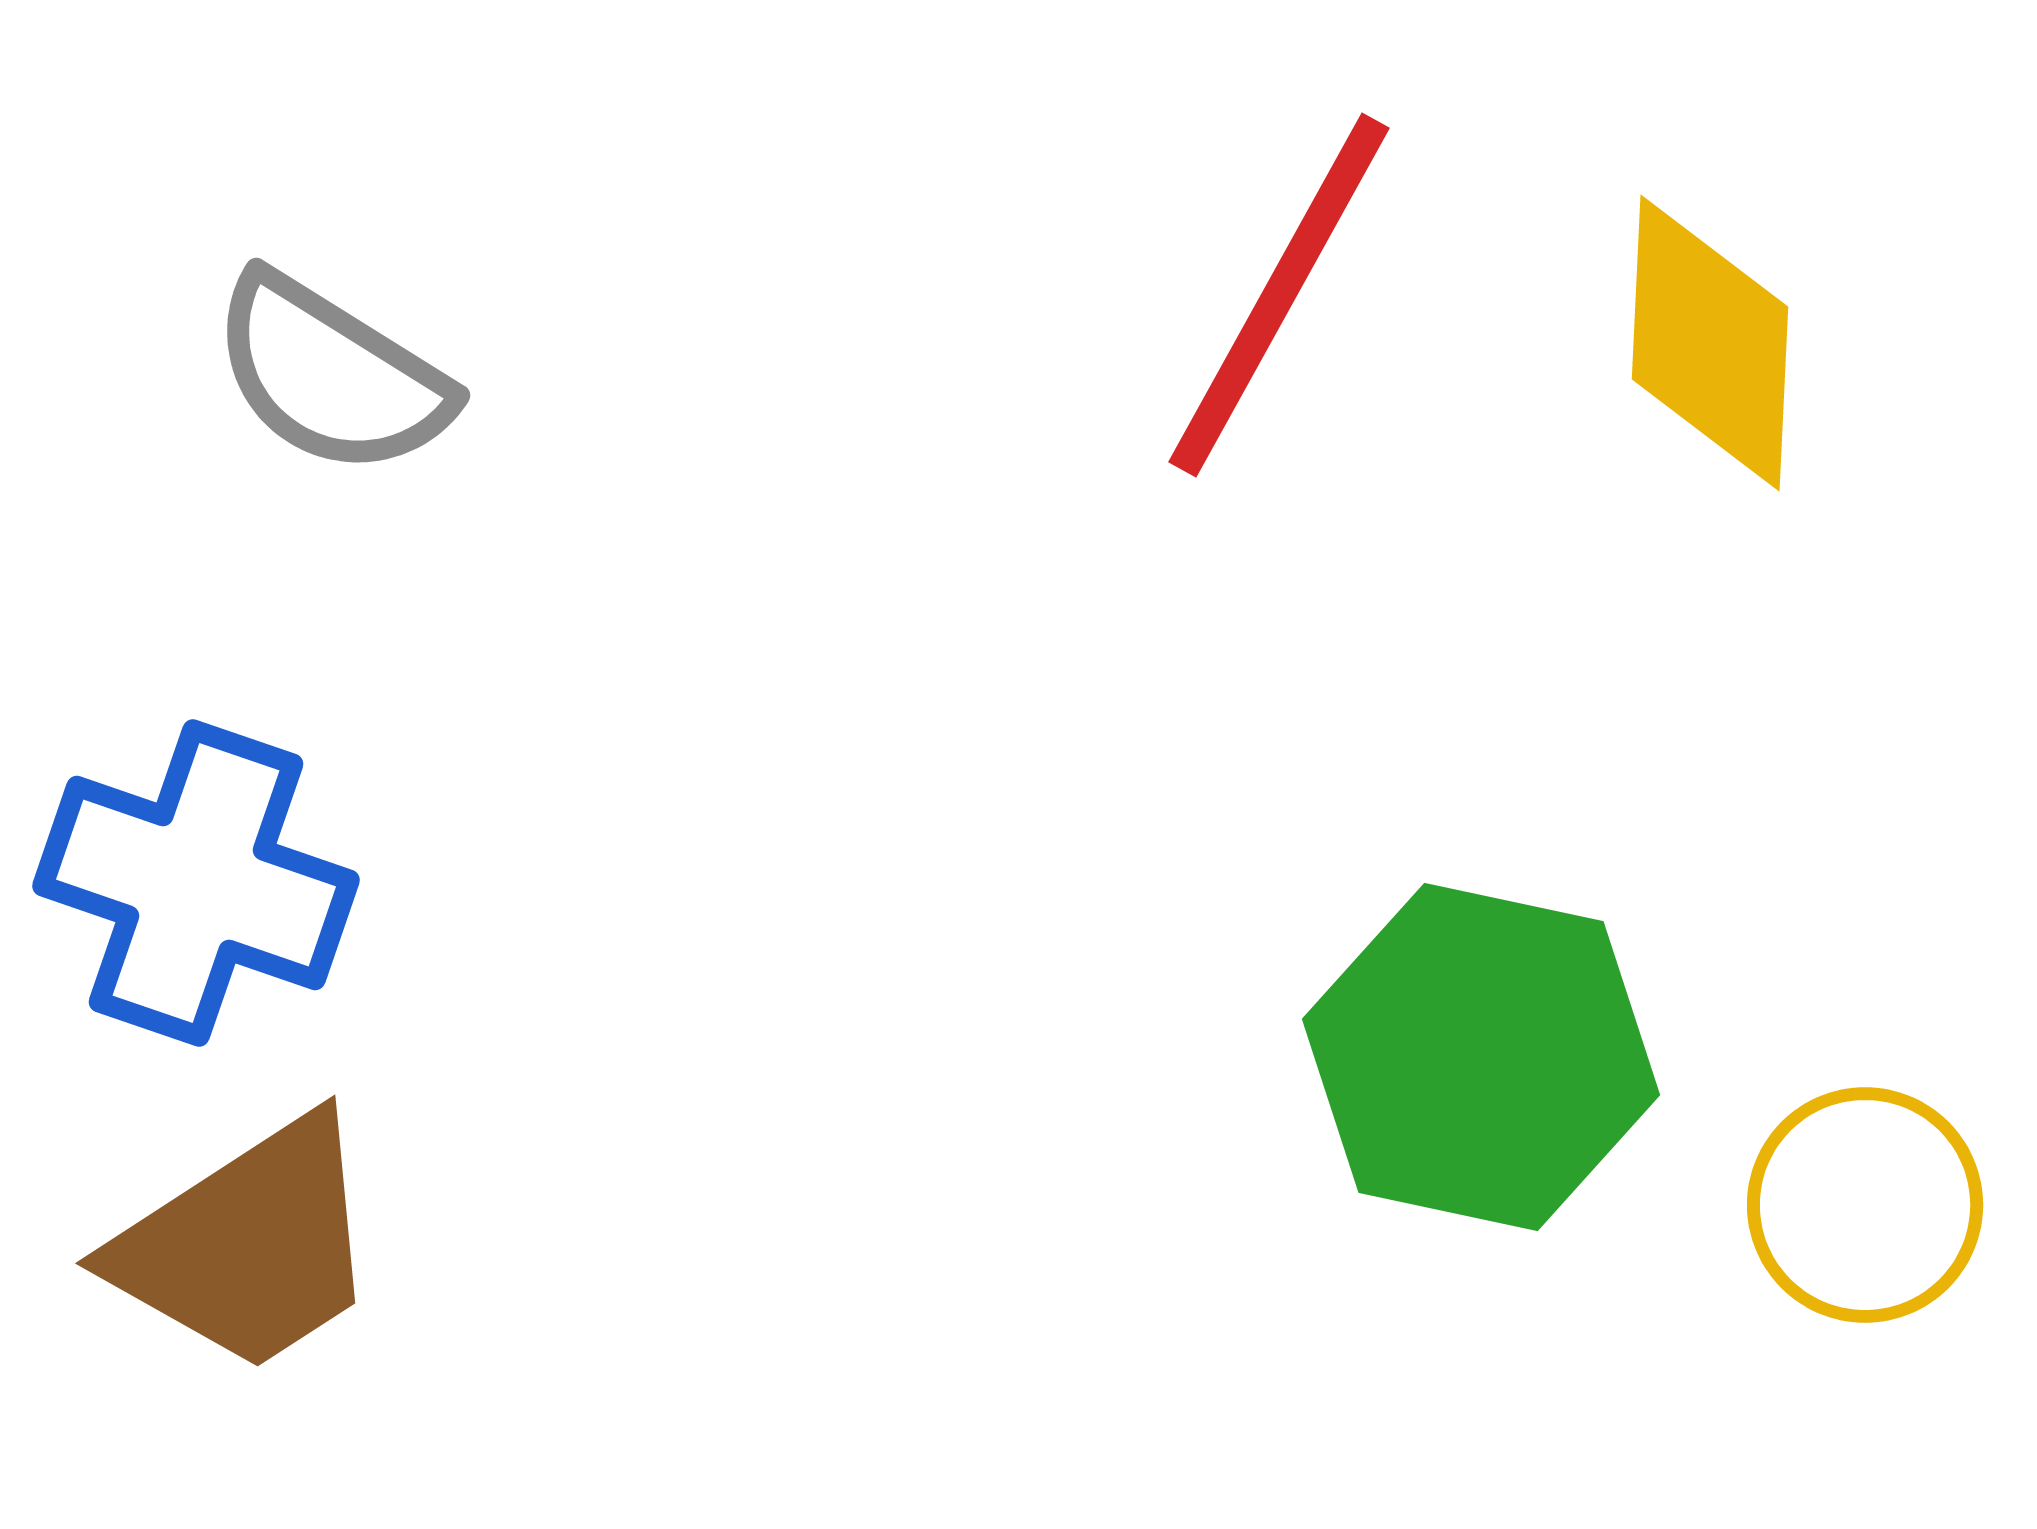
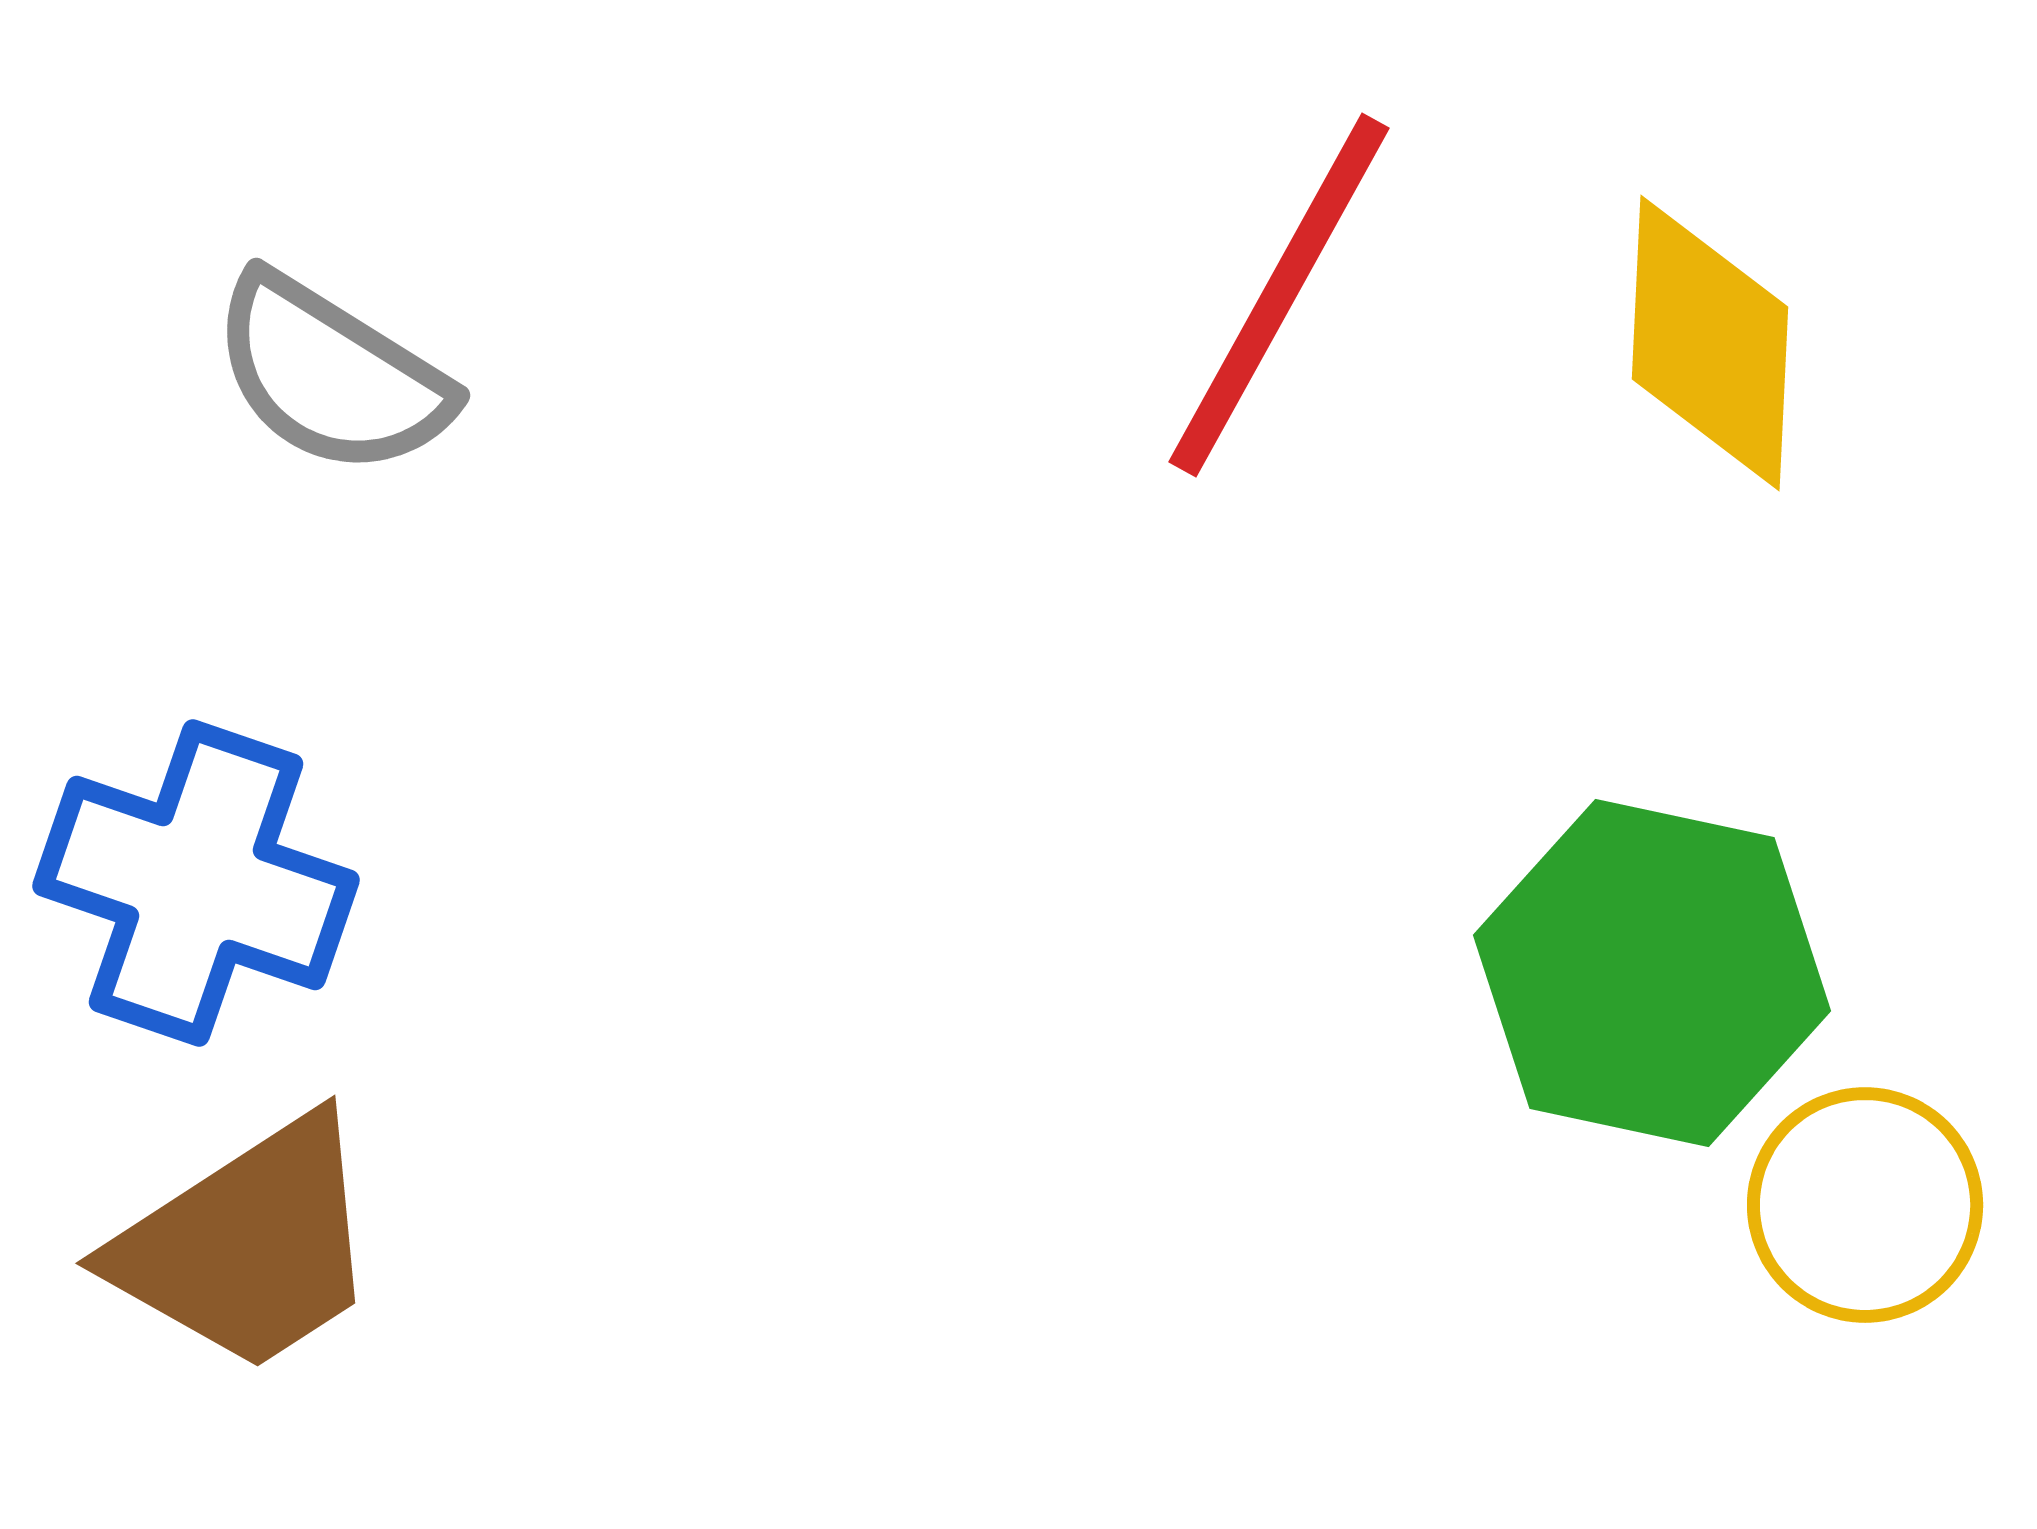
green hexagon: moved 171 px right, 84 px up
